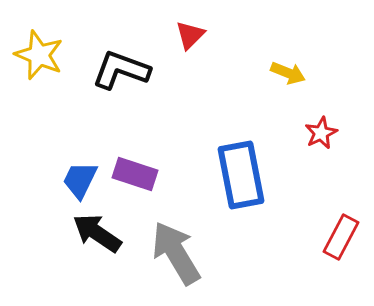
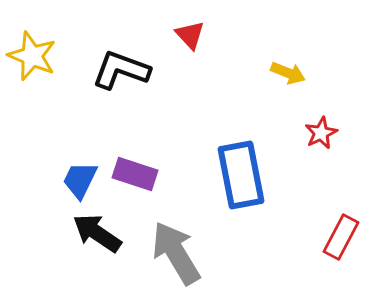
red triangle: rotated 28 degrees counterclockwise
yellow star: moved 7 px left, 1 px down
